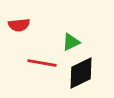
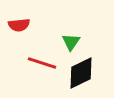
green triangle: rotated 30 degrees counterclockwise
red line: rotated 8 degrees clockwise
